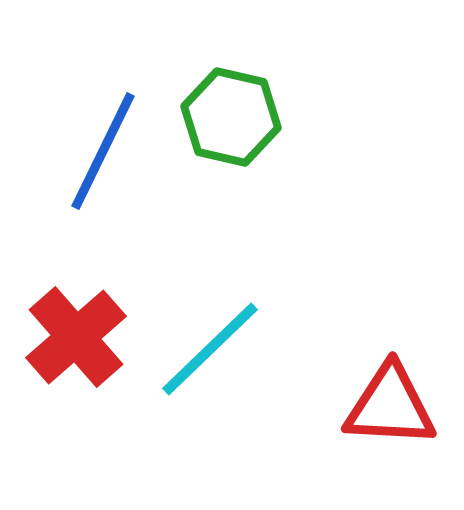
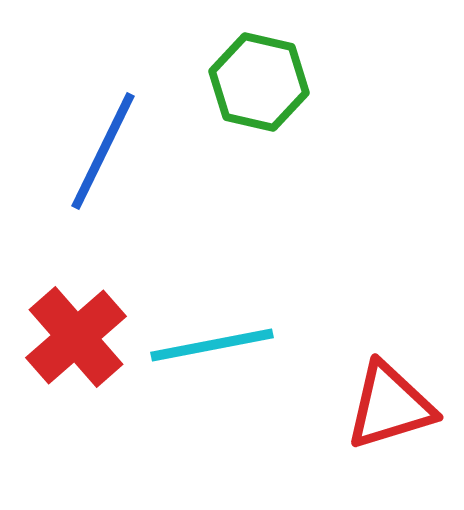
green hexagon: moved 28 px right, 35 px up
cyan line: moved 2 px right, 4 px up; rotated 33 degrees clockwise
red triangle: rotated 20 degrees counterclockwise
